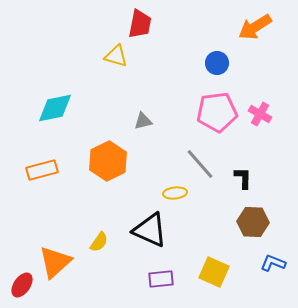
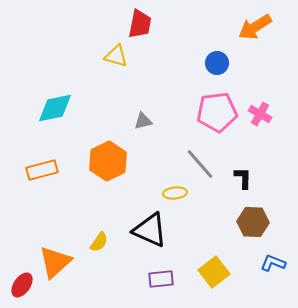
yellow square: rotated 28 degrees clockwise
